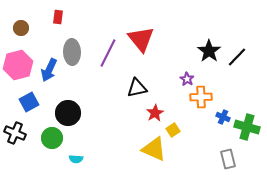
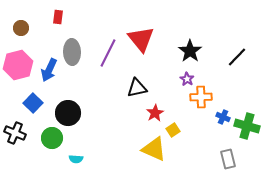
black star: moved 19 px left
blue square: moved 4 px right, 1 px down; rotated 18 degrees counterclockwise
green cross: moved 1 px up
